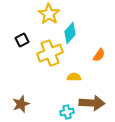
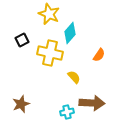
yellow star: rotated 10 degrees counterclockwise
yellow cross: rotated 35 degrees clockwise
yellow semicircle: rotated 48 degrees clockwise
